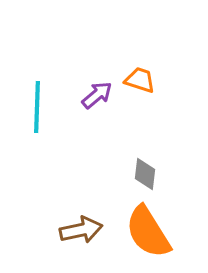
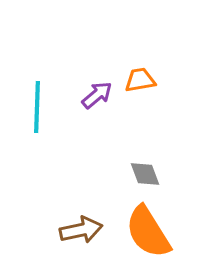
orange trapezoid: rotated 28 degrees counterclockwise
gray diamond: rotated 28 degrees counterclockwise
